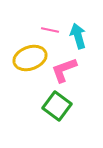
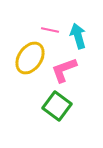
yellow ellipse: rotated 36 degrees counterclockwise
